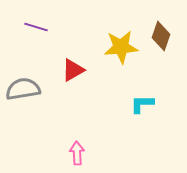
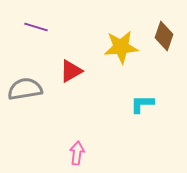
brown diamond: moved 3 px right
red triangle: moved 2 px left, 1 px down
gray semicircle: moved 2 px right
pink arrow: rotated 10 degrees clockwise
